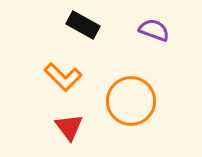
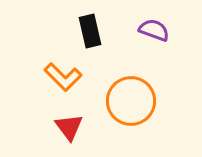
black rectangle: moved 7 px right, 6 px down; rotated 48 degrees clockwise
